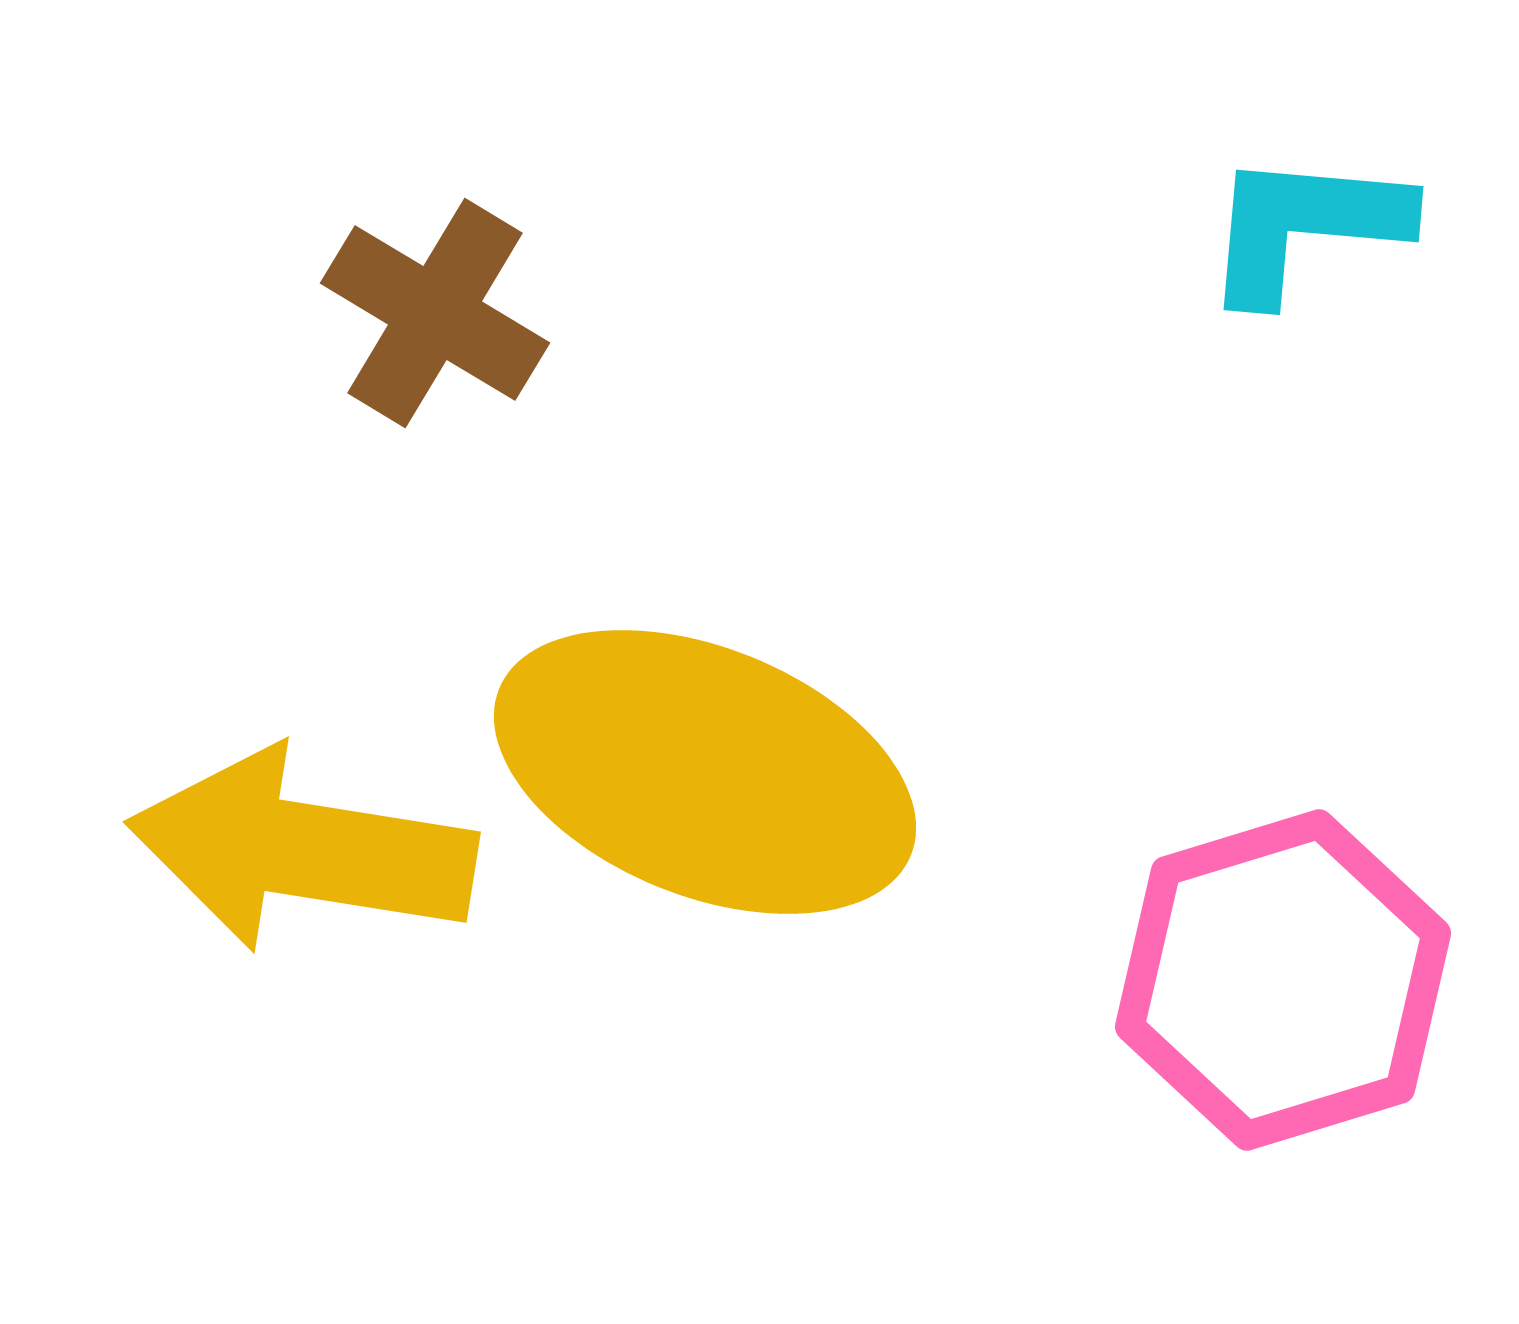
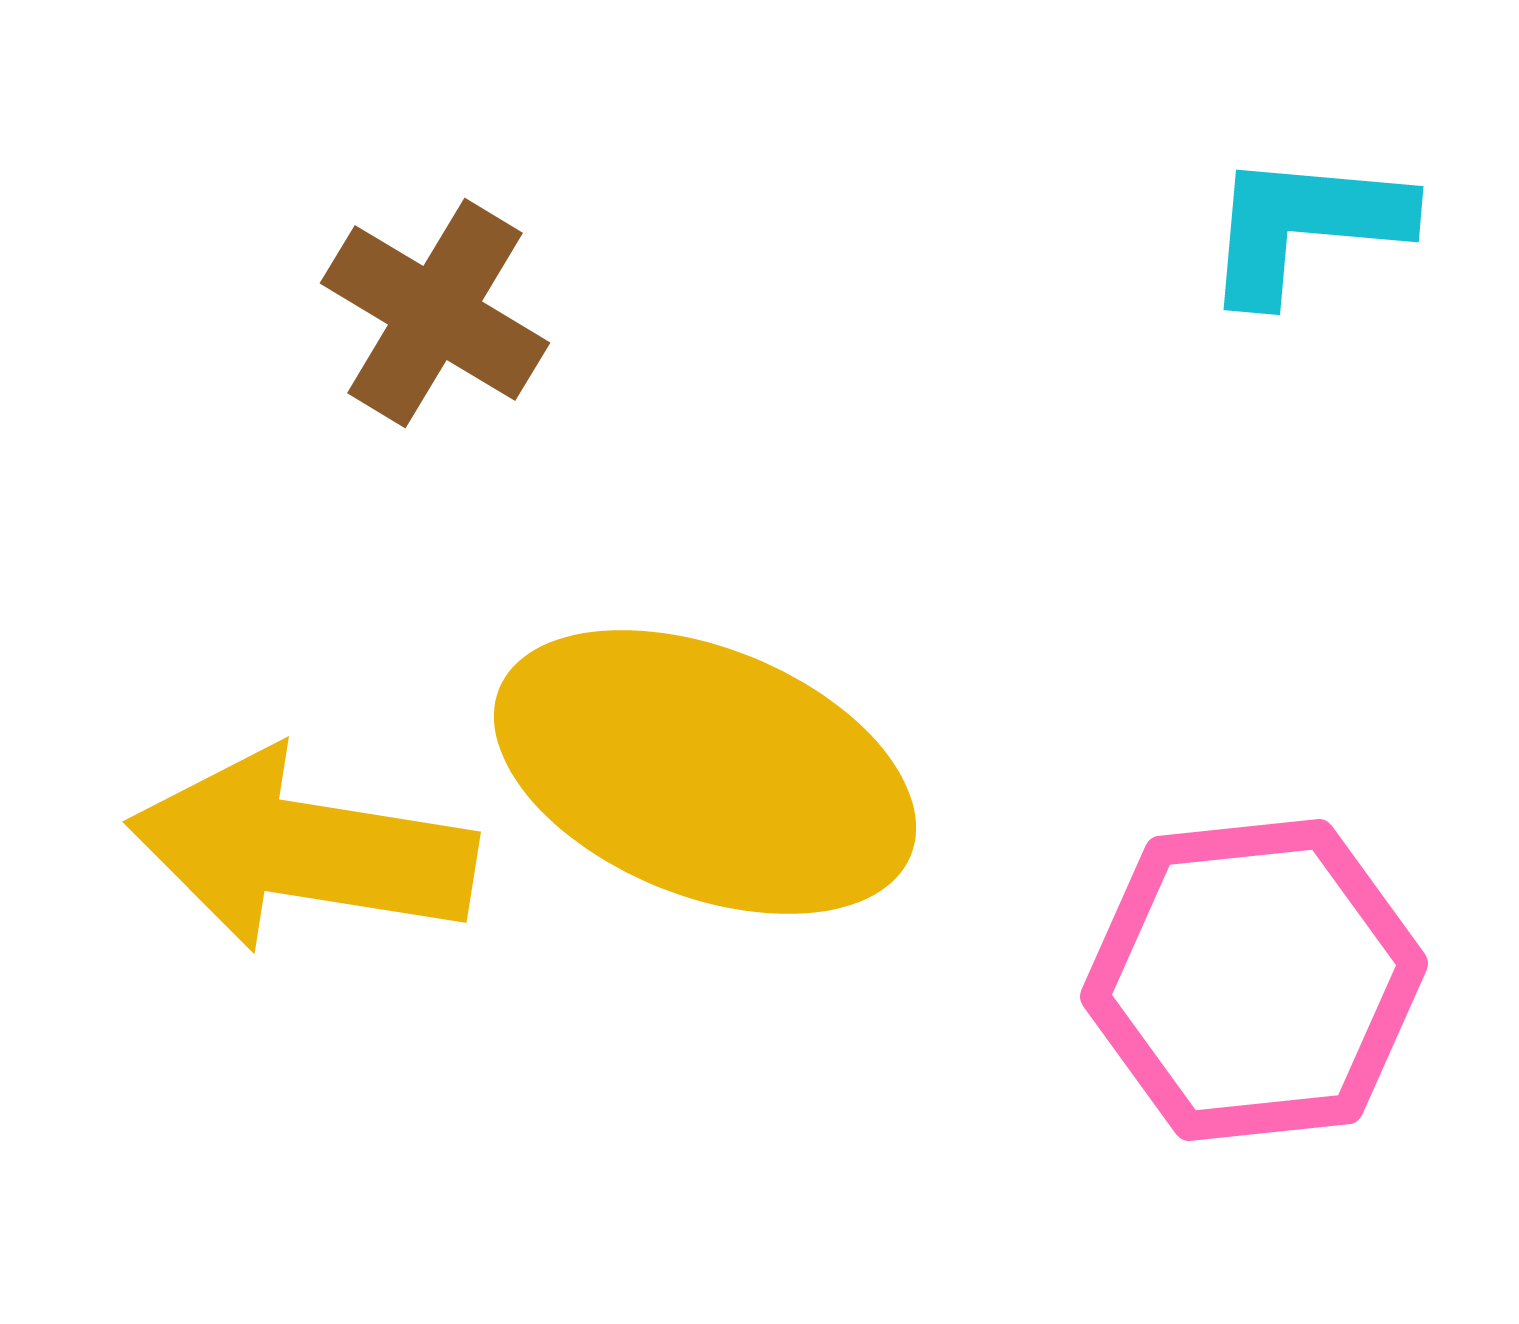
pink hexagon: moved 29 px left; rotated 11 degrees clockwise
